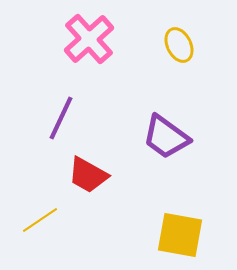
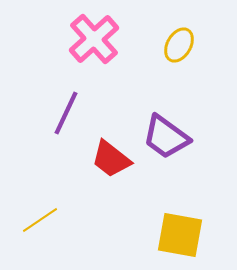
pink cross: moved 5 px right
yellow ellipse: rotated 56 degrees clockwise
purple line: moved 5 px right, 5 px up
red trapezoid: moved 23 px right, 16 px up; rotated 9 degrees clockwise
